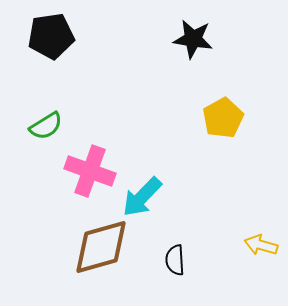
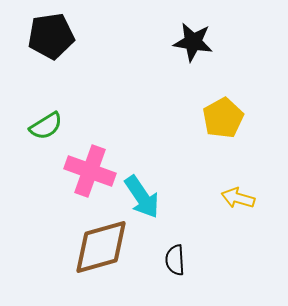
black star: moved 3 px down
cyan arrow: rotated 78 degrees counterclockwise
yellow arrow: moved 23 px left, 47 px up
